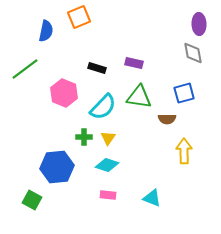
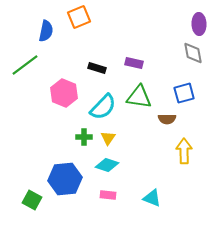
green line: moved 4 px up
blue hexagon: moved 8 px right, 12 px down
